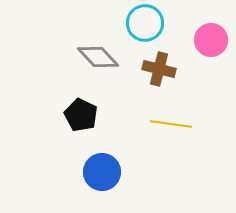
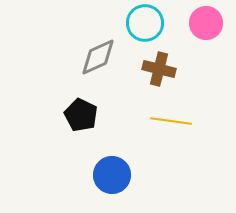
pink circle: moved 5 px left, 17 px up
gray diamond: rotated 72 degrees counterclockwise
yellow line: moved 3 px up
blue circle: moved 10 px right, 3 px down
